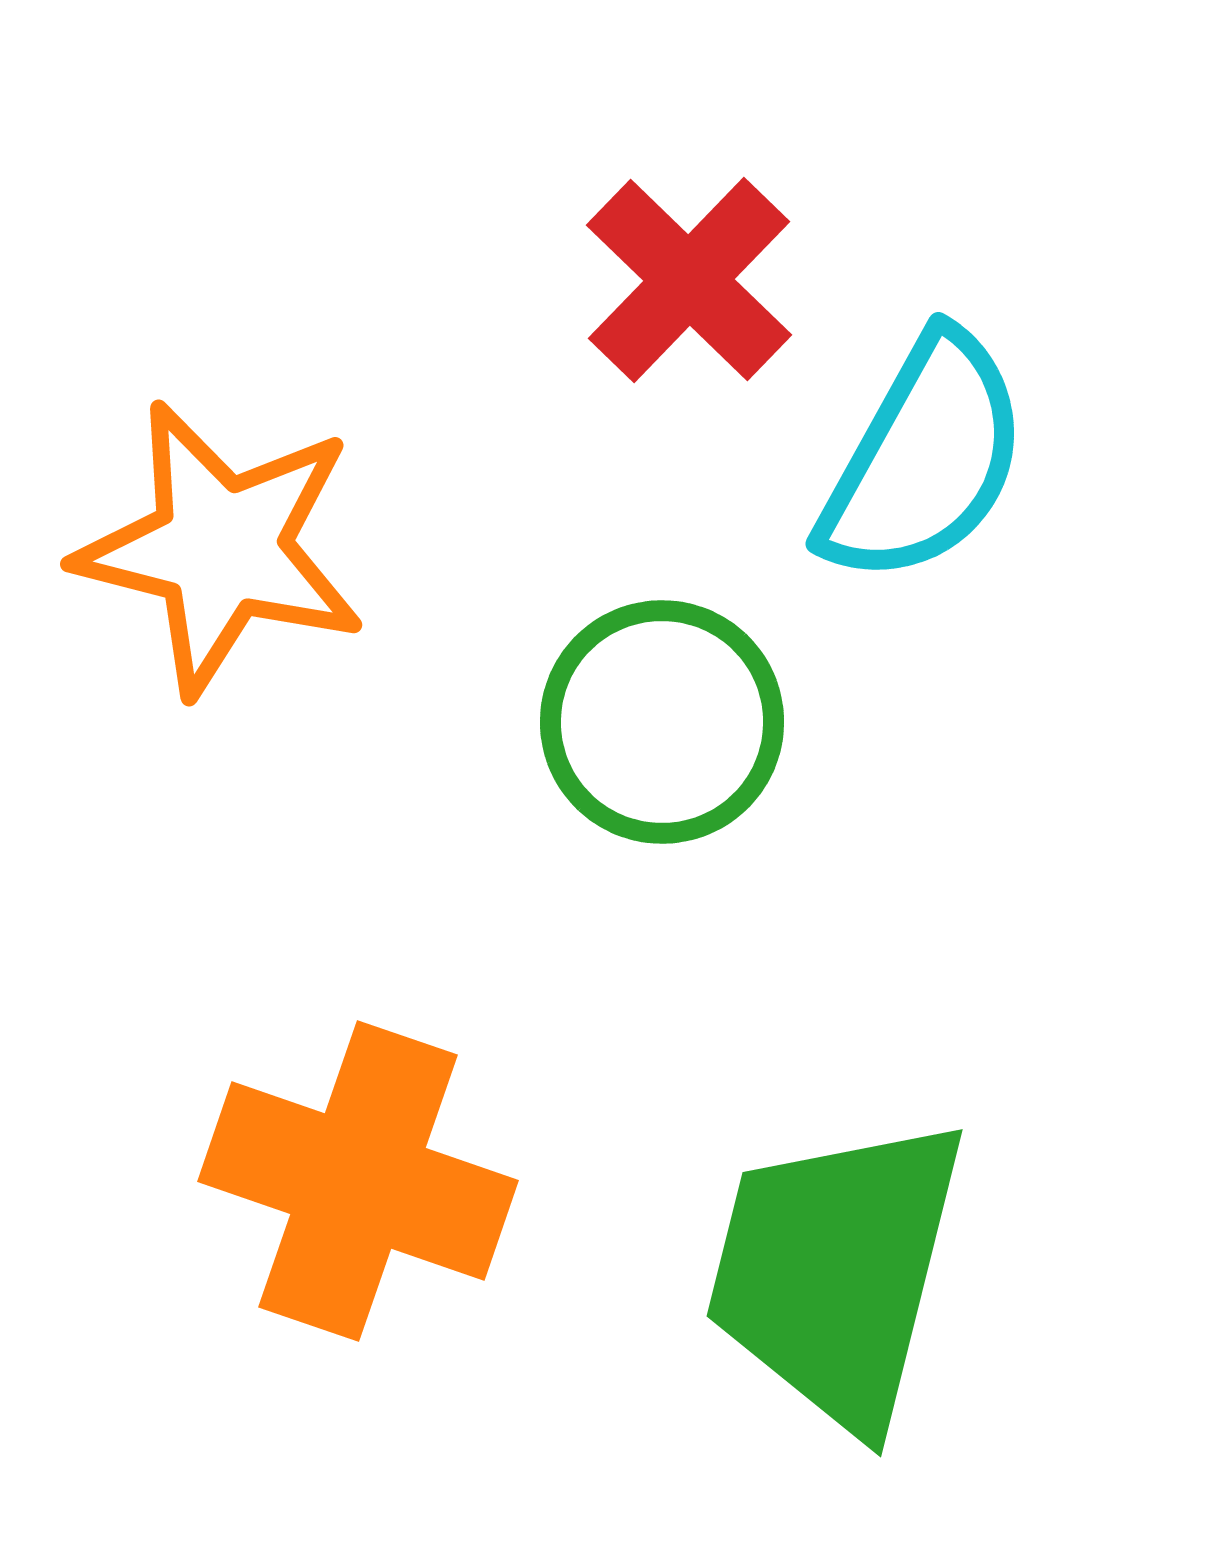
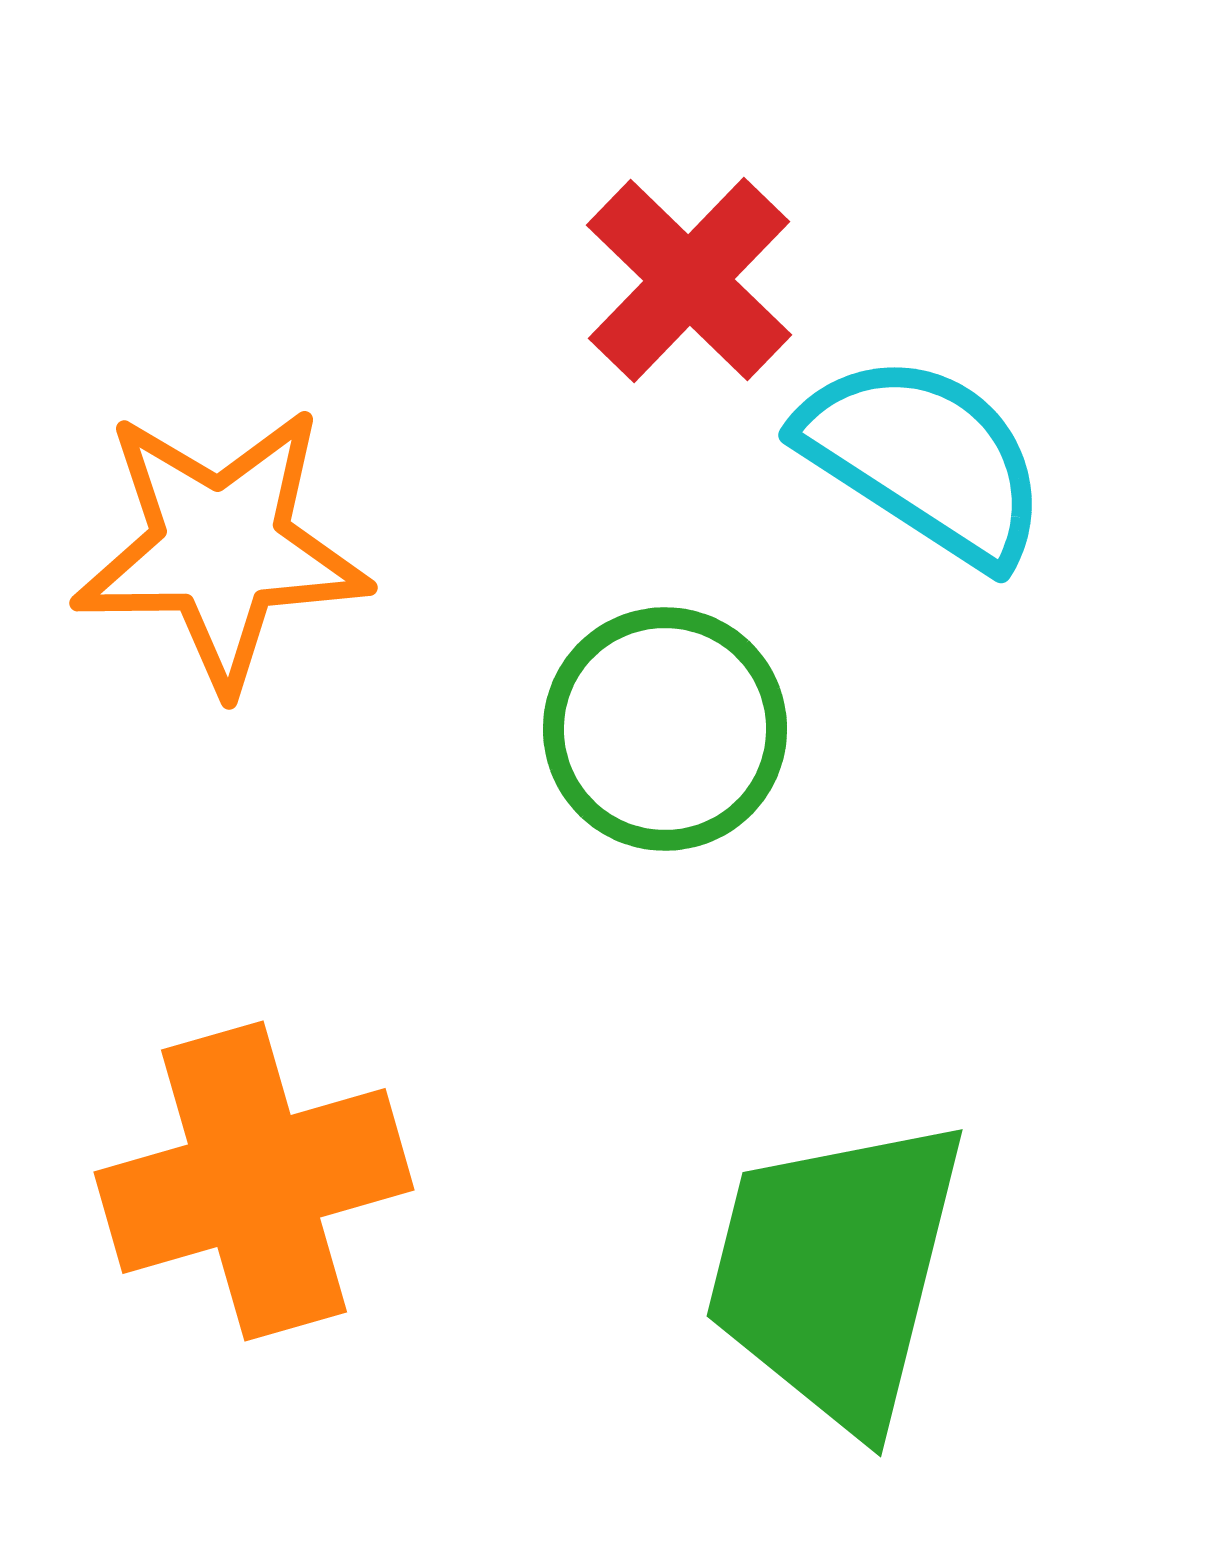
cyan semicircle: rotated 86 degrees counterclockwise
orange star: rotated 15 degrees counterclockwise
green circle: moved 3 px right, 7 px down
orange cross: moved 104 px left; rotated 35 degrees counterclockwise
